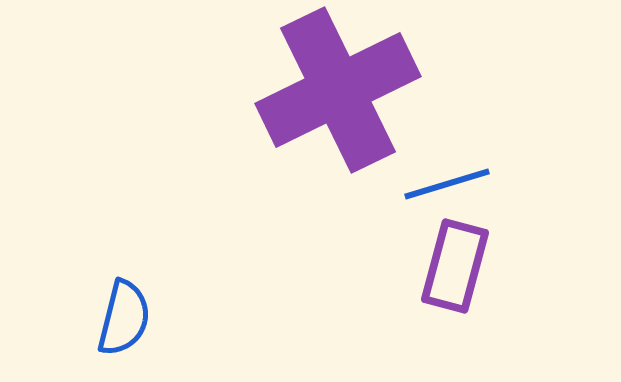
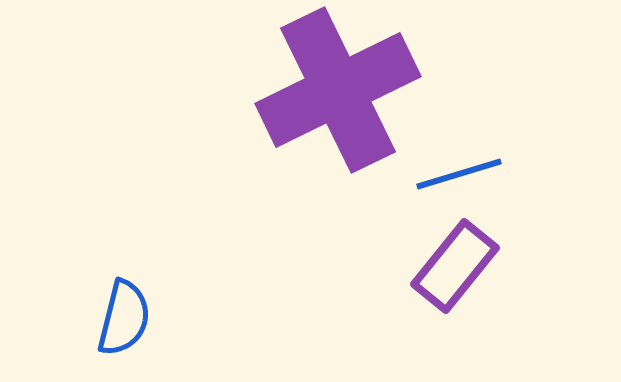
blue line: moved 12 px right, 10 px up
purple rectangle: rotated 24 degrees clockwise
